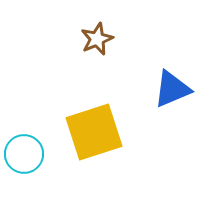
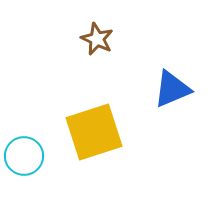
brown star: rotated 24 degrees counterclockwise
cyan circle: moved 2 px down
